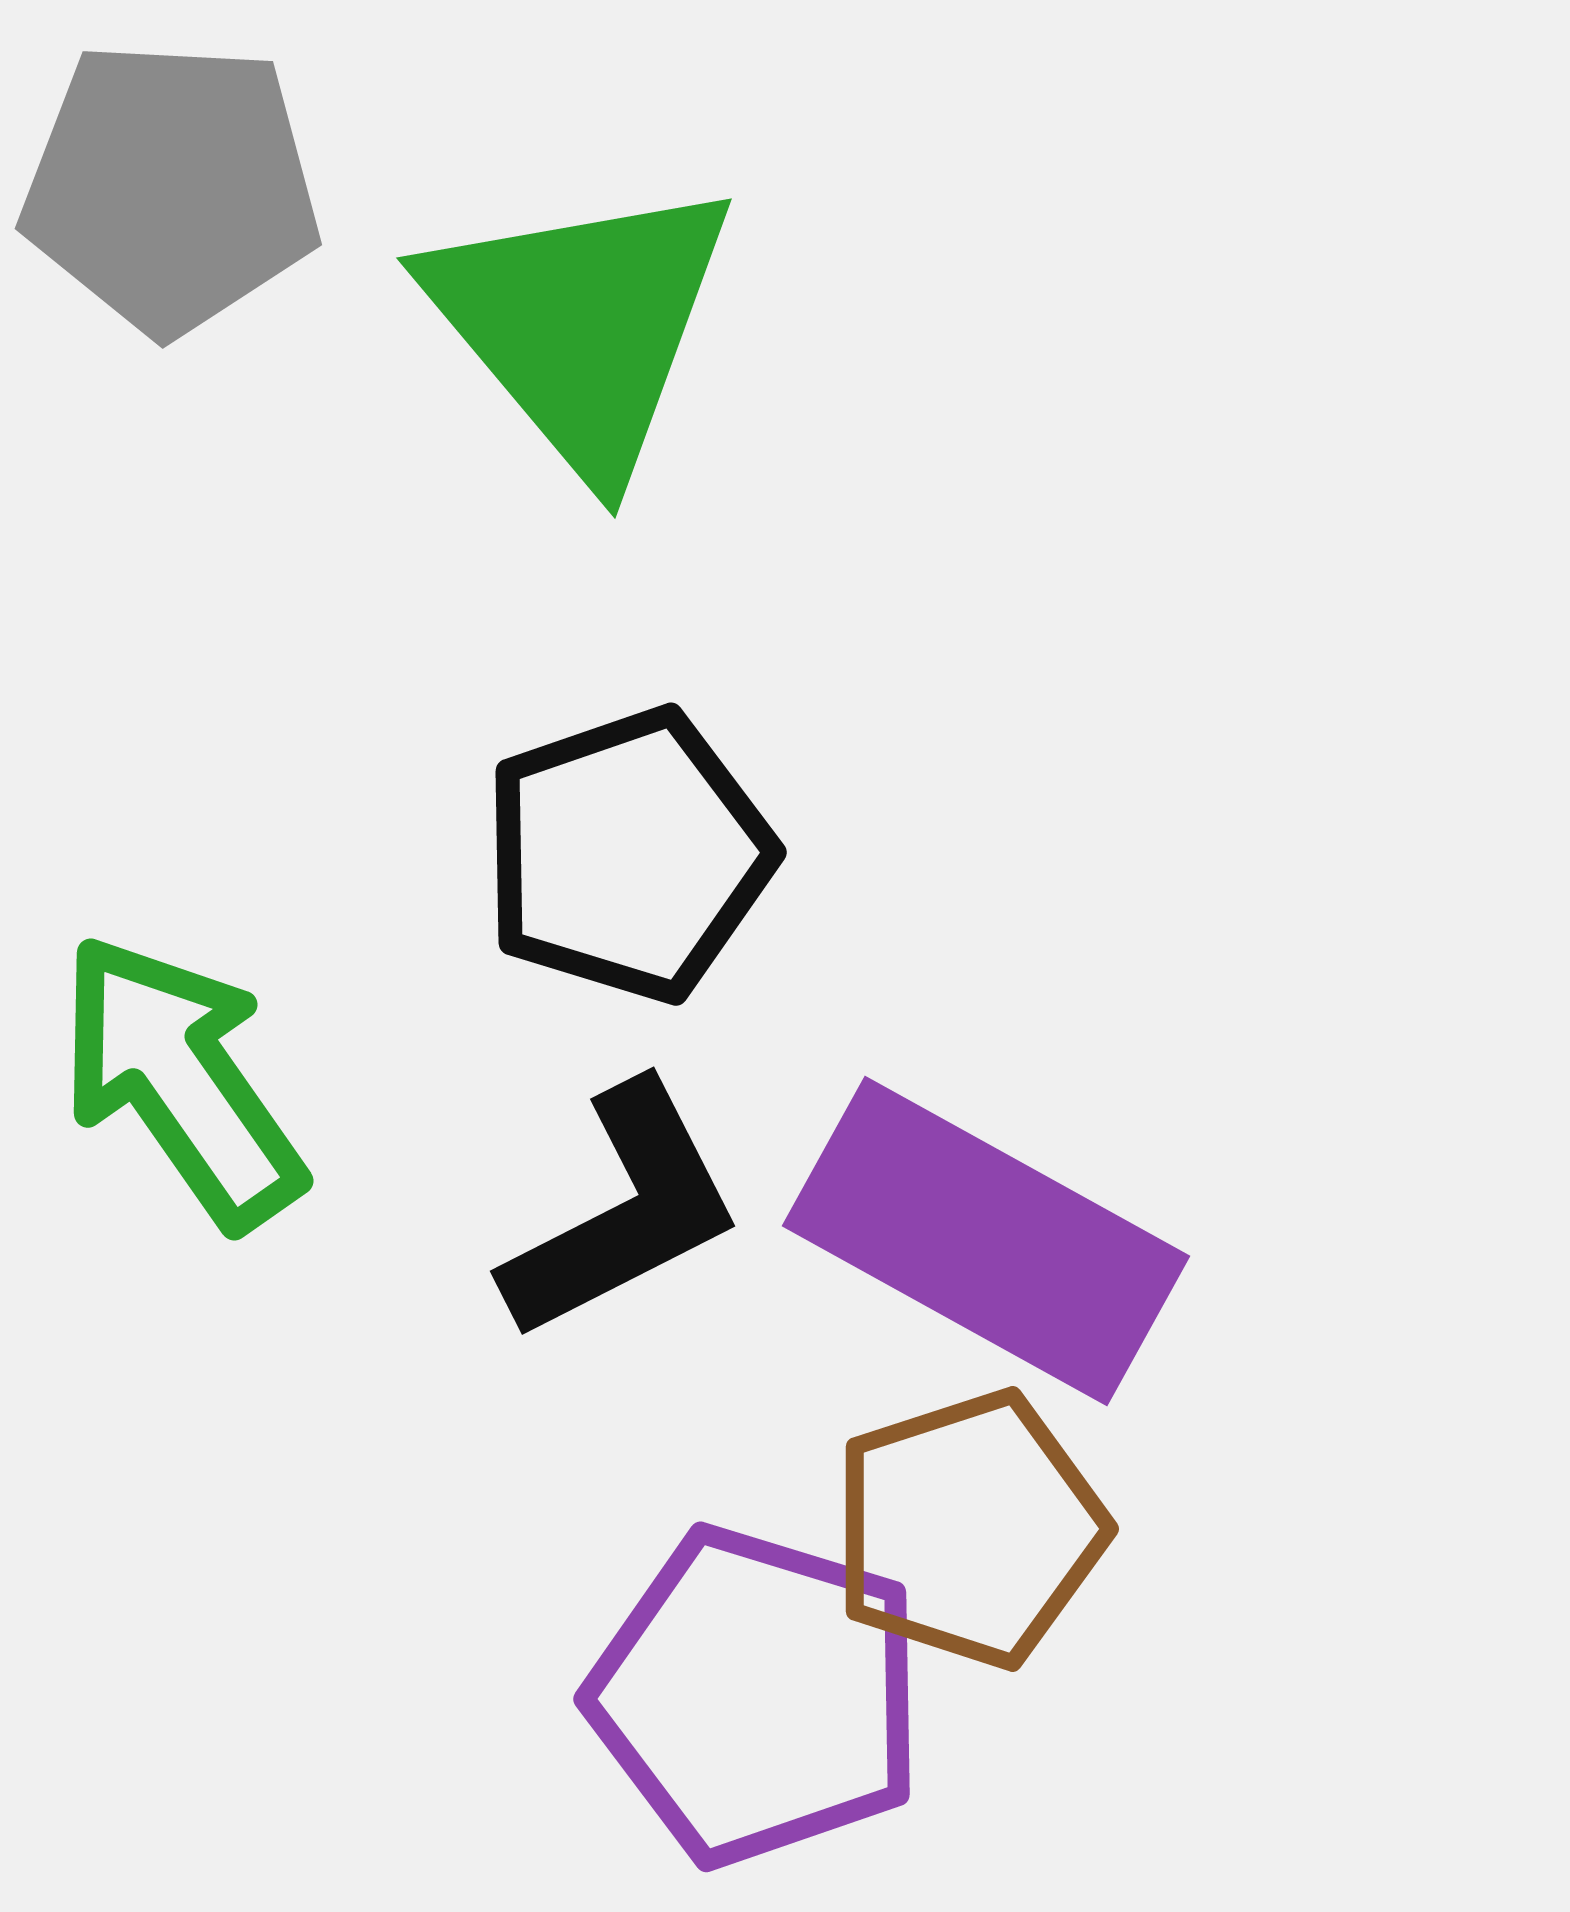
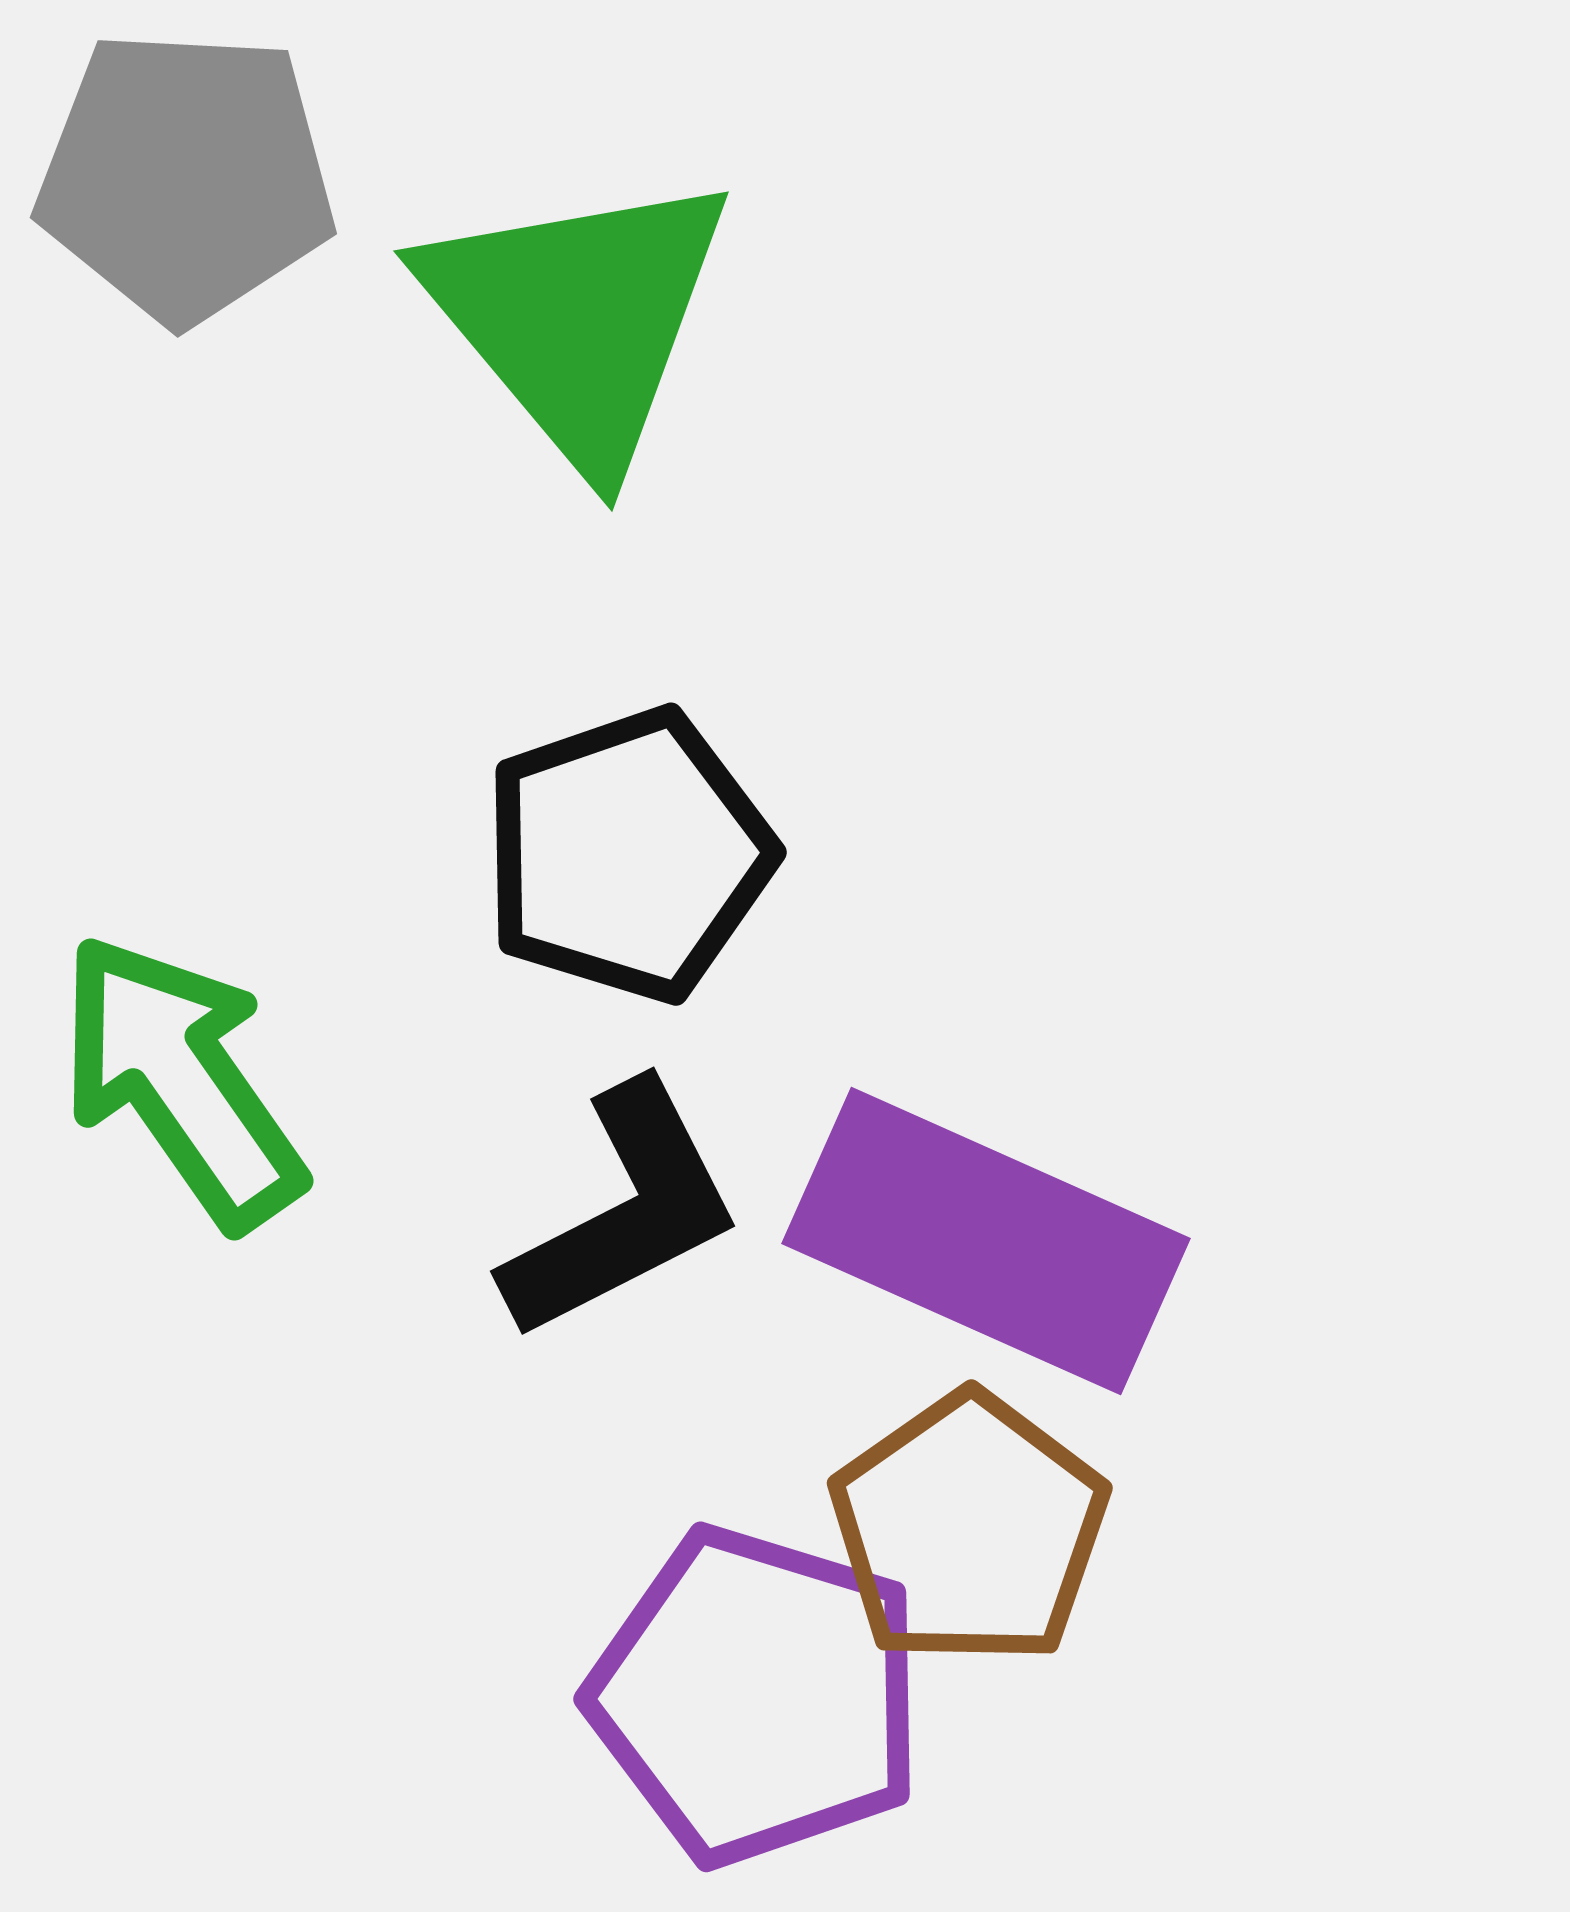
gray pentagon: moved 15 px right, 11 px up
green triangle: moved 3 px left, 7 px up
purple rectangle: rotated 5 degrees counterclockwise
brown pentagon: rotated 17 degrees counterclockwise
